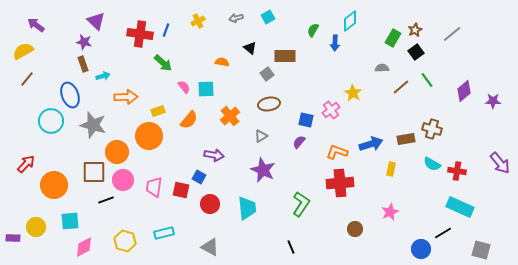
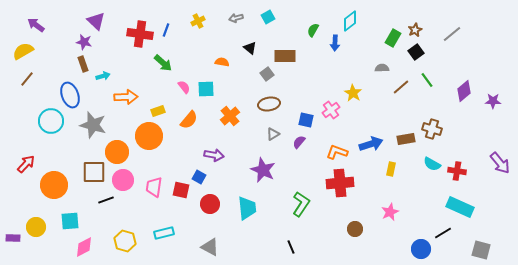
gray triangle at (261, 136): moved 12 px right, 2 px up
